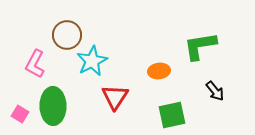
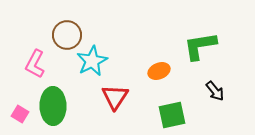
orange ellipse: rotated 15 degrees counterclockwise
